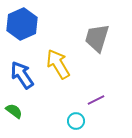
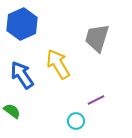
green semicircle: moved 2 px left
